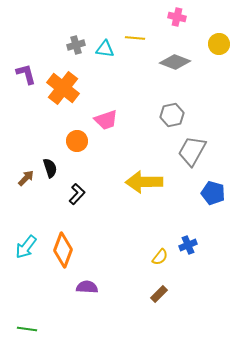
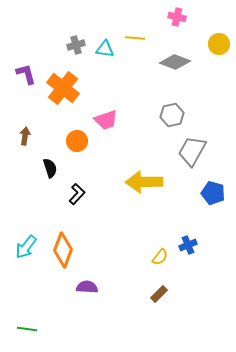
brown arrow: moved 1 px left, 42 px up; rotated 36 degrees counterclockwise
